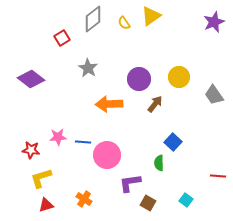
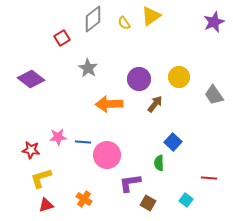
red line: moved 9 px left, 2 px down
